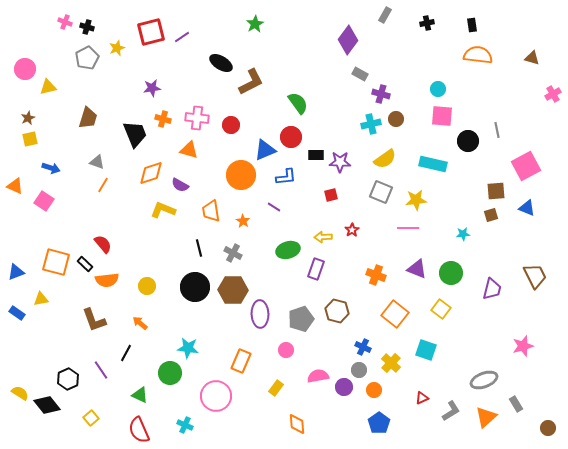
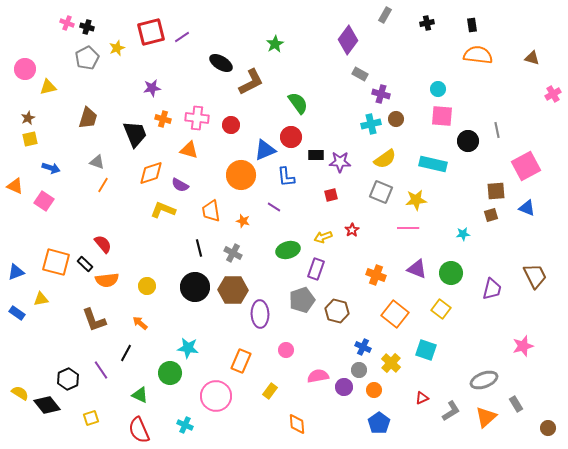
pink cross at (65, 22): moved 2 px right, 1 px down
green star at (255, 24): moved 20 px right, 20 px down
blue L-shape at (286, 177): rotated 90 degrees clockwise
orange star at (243, 221): rotated 16 degrees counterclockwise
yellow arrow at (323, 237): rotated 18 degrees counterclockwise
gray pentagon at (301, 319): moved 1 px right, 19 px up
yellow rectangle at (276, 388): moved 6 px left, 3 px down
yellow square at (91, 418): rotated 21 degrees clockwise
